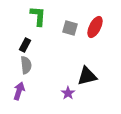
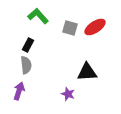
green L-shape: rotated 45 degrees counterclockwise
red ellipse: rotated 30 degrees clockwise
black rectangle: moved 3 px right
black triangle: moved 4 px up; rotated 10 degrees clockwise
purple star: moved 1 px down; rotated 16 degrees counterclockwise
